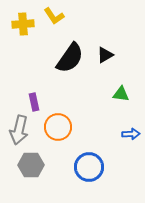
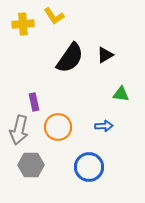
blue arrow: moved 27 px left, 8 px up
